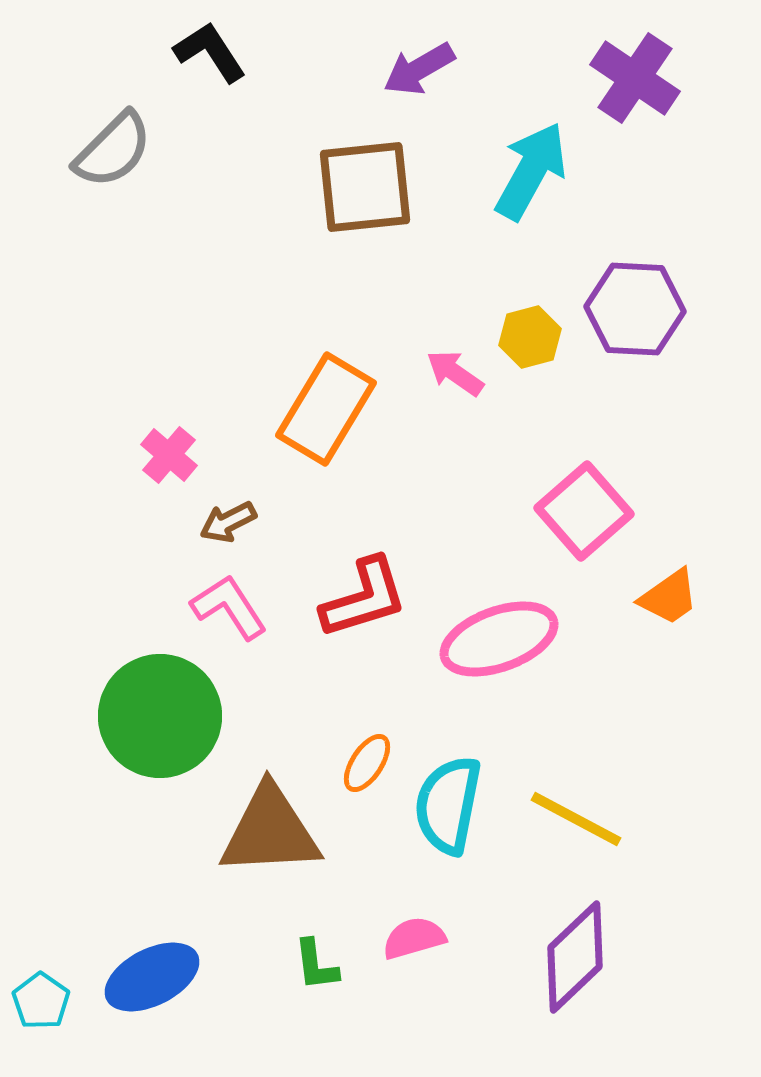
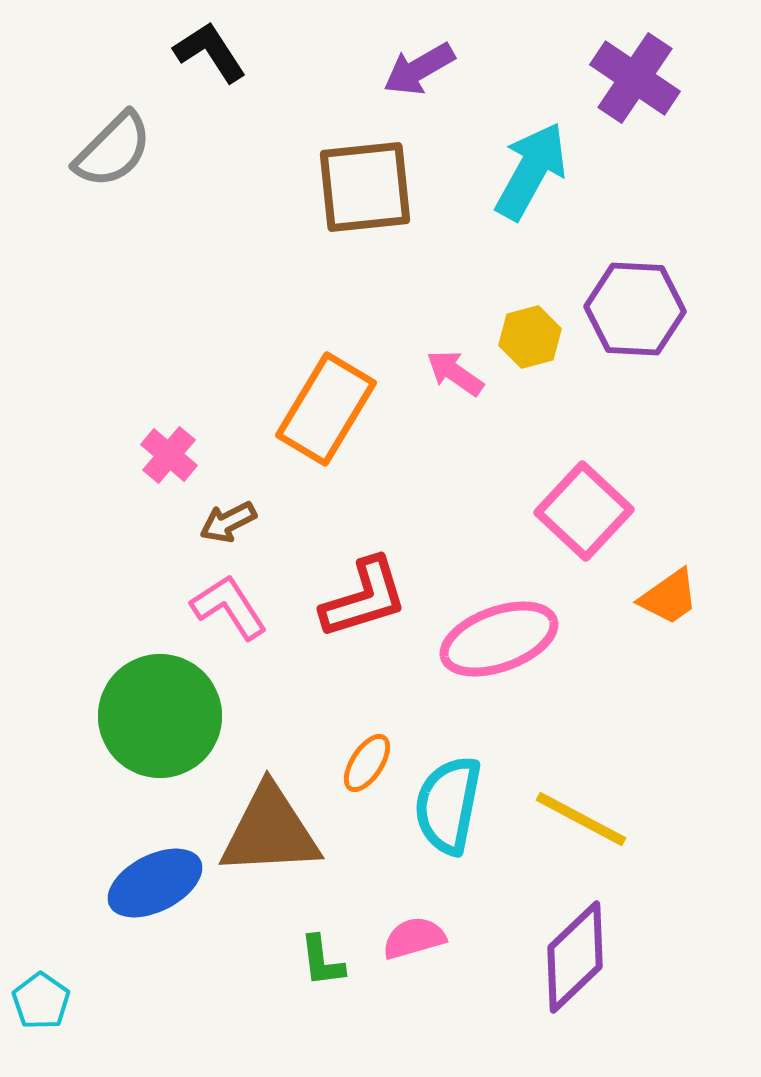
pink square: rotated 6 degrees counterclockwise
yellow line: moved 5 px right
green L-shape: moved 6 px right, 4 px up
blue ellipse: moved 3 px right, 94 px up
